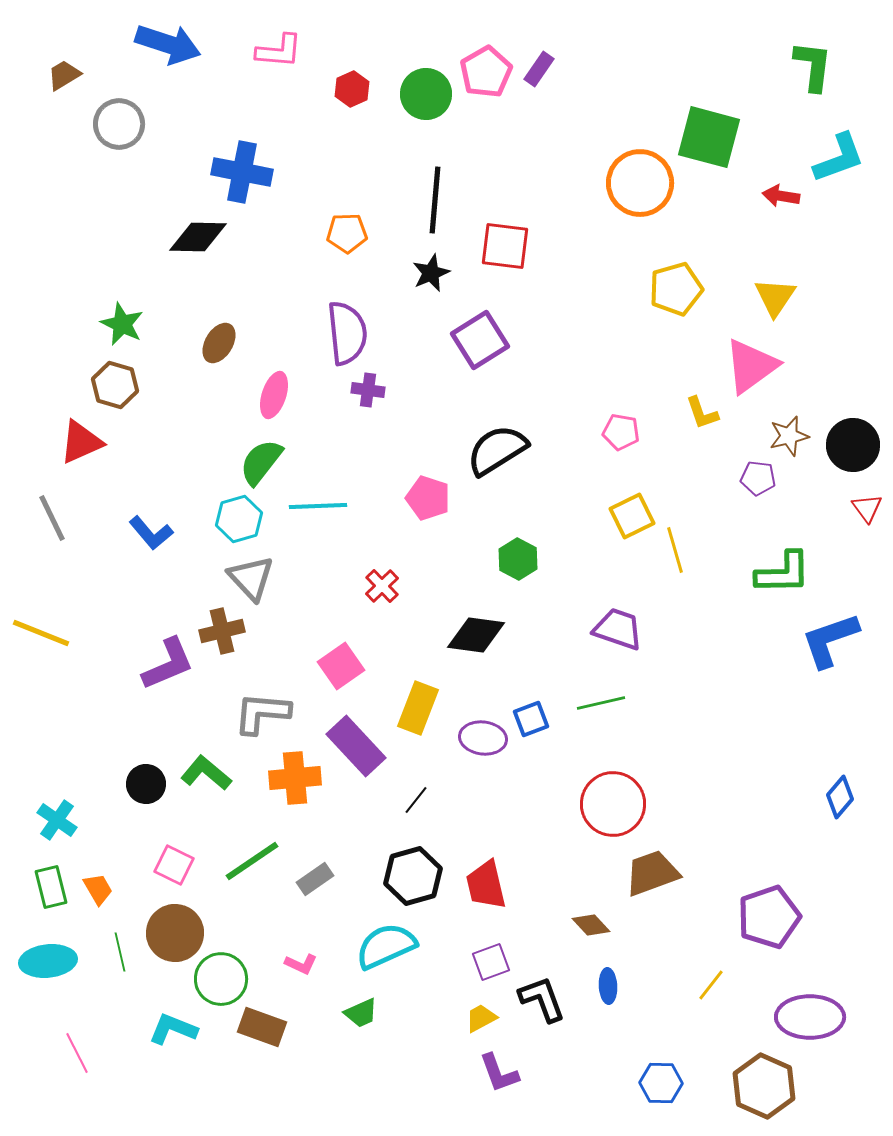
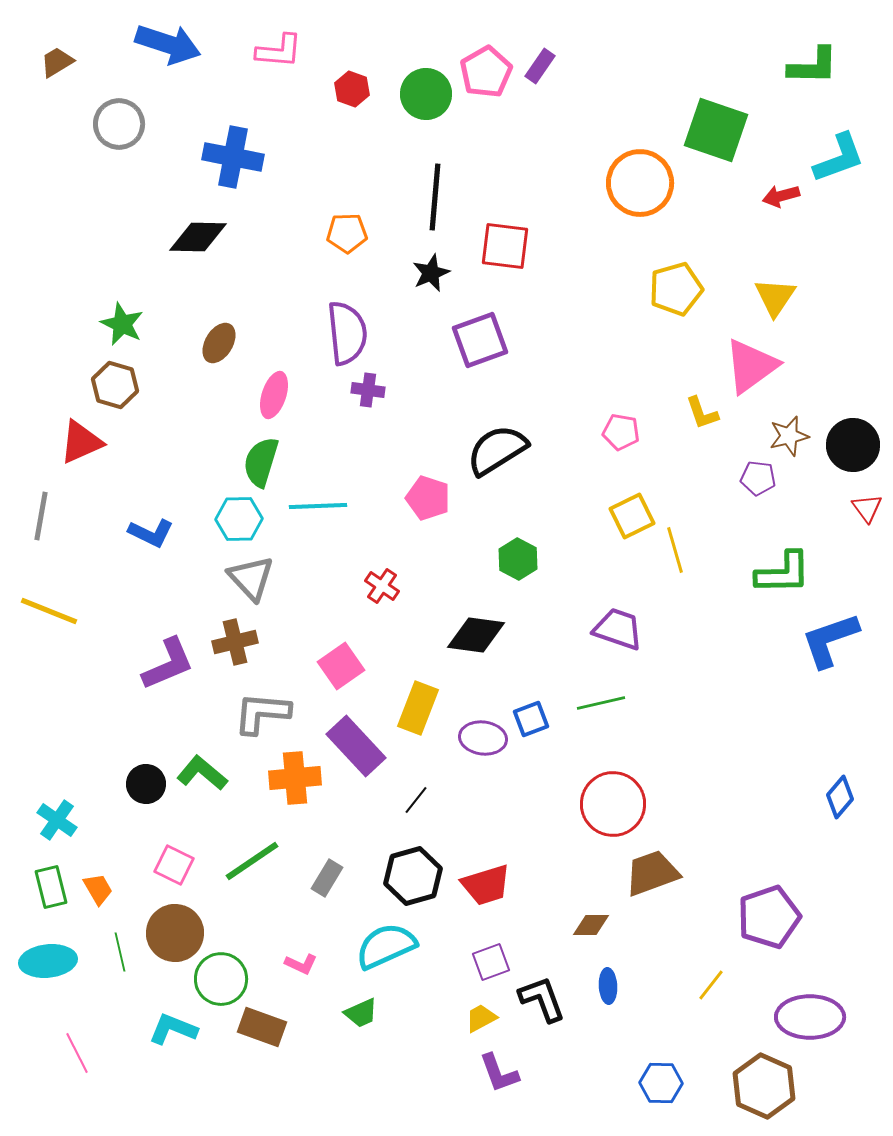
green L-shape at (813, 66): rotated 84 degrees clockwise
purple rectangle at (539, 69): moved 1 px right, 3 px up
brown trapezoid at (64, 75): moved 7 px left, 13 px up
red hexagon at (352, 89): rotated 16 degrees counterclockwise
green square at (709, 137): moved 7 px right, 7 px up; rotated 4 degrees clockwise
blue cross at (242, 172): moved 9 px left, 15 px up
red arrow at (781, 196): rotated 24 degrees counterclockwise
black line at (435, 200): moved 3 px up
purple square at (480, 340): rotated 12 degrees clockwise
green semicircle at (261, 462): rotated 21 degrees counterclockwise
gray line at (52, 518): moved 11 px left, 2 px up; rotated 36 degrees clockwise
cyan hexagon at (239, 519): rotated 15 degrees clockwise
blue L-shape at (151, 533): rotated 24 degrees counterclockwise
red cross at (382, 586): rotated 12 degrees counterclockwise
brown cross at (222, 631): moved 13 px right, 11 px down
yellow line at (41, 633): moved 8 px right, 22 px up
green L-shape at (206, 773): moved 4 px left
gray rectangle at (315, 879): moved 12 px right, 1 px up; rotated 24 degrees counterclockwise
red trapezoid at (486, 885): rotated 94 degrees counterclockwise
brown diamond at (591, 925): rotated 48 degrees counterclockwise
